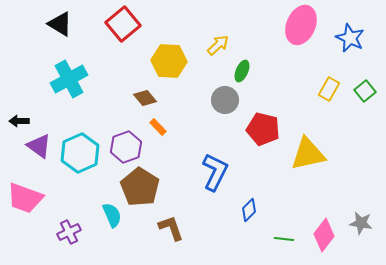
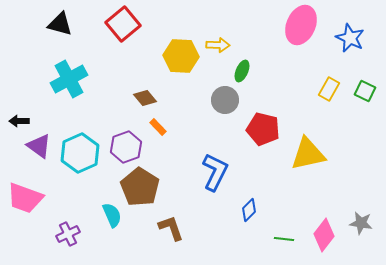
black triangle: rotated 16 degrees counterclockwise
yellow arrow: rotated 45 degrees clockwise
yellow hexagon: moved 12 px right, 5 px up
green square: rotated 25 degrees counterclockwise
purple cross: moved 1 px left, 2 px down
